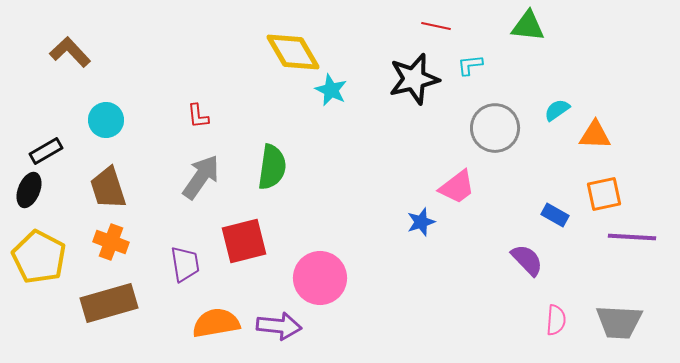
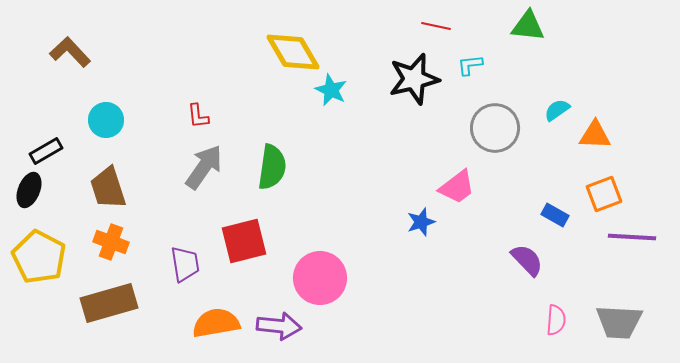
gray arrow: moved 3 px right, 10 px up
orange square: rotated 9 degrees counterclockwise
